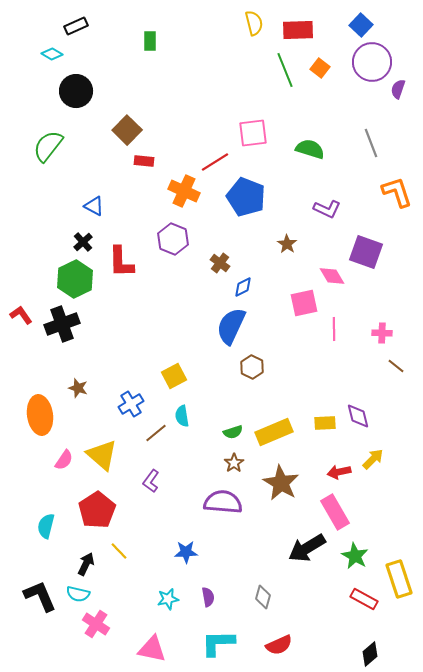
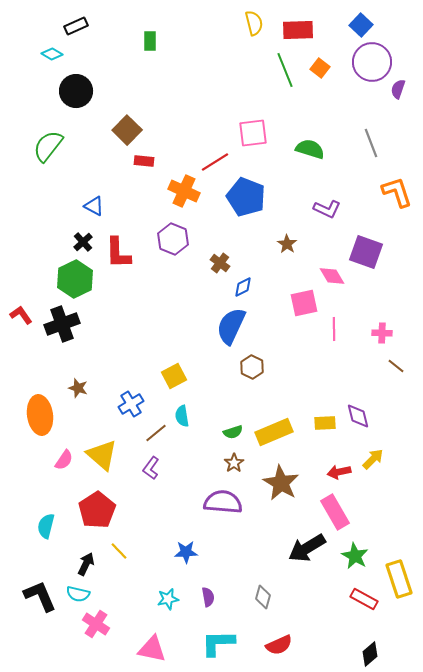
red L-shape at (121, 262): moved 3 px left, 9 px up
purple L-shape at (151, 481): moved 13 px up
